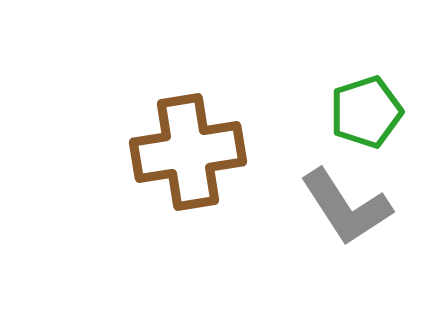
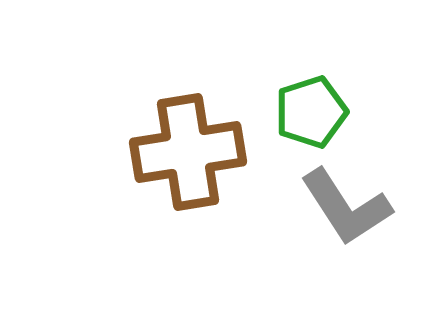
green pentagon: moved 55 px left
